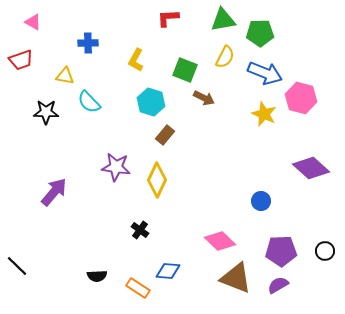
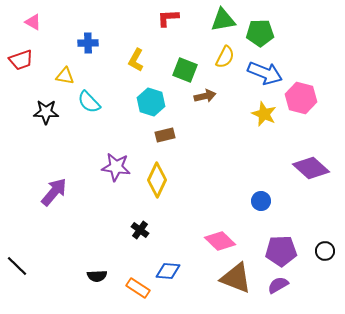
brown arrow: moved 1 px right, 2 px up; rotated 40 degrees counterclockwise
brown rectangle: rotated 36 degrees clockwise
